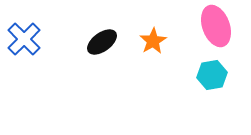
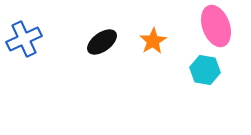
blue cross: rotated 20 degrees clockwise
cyan hexagon: moved 7 px left, 5 px up; rotated 20 degrees clockwise
